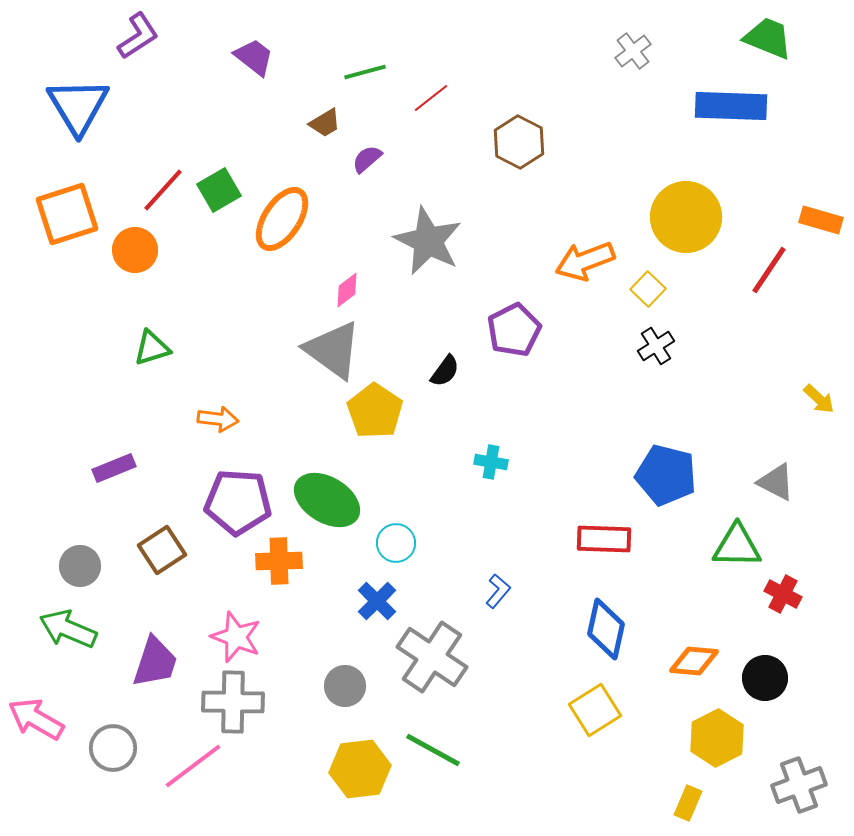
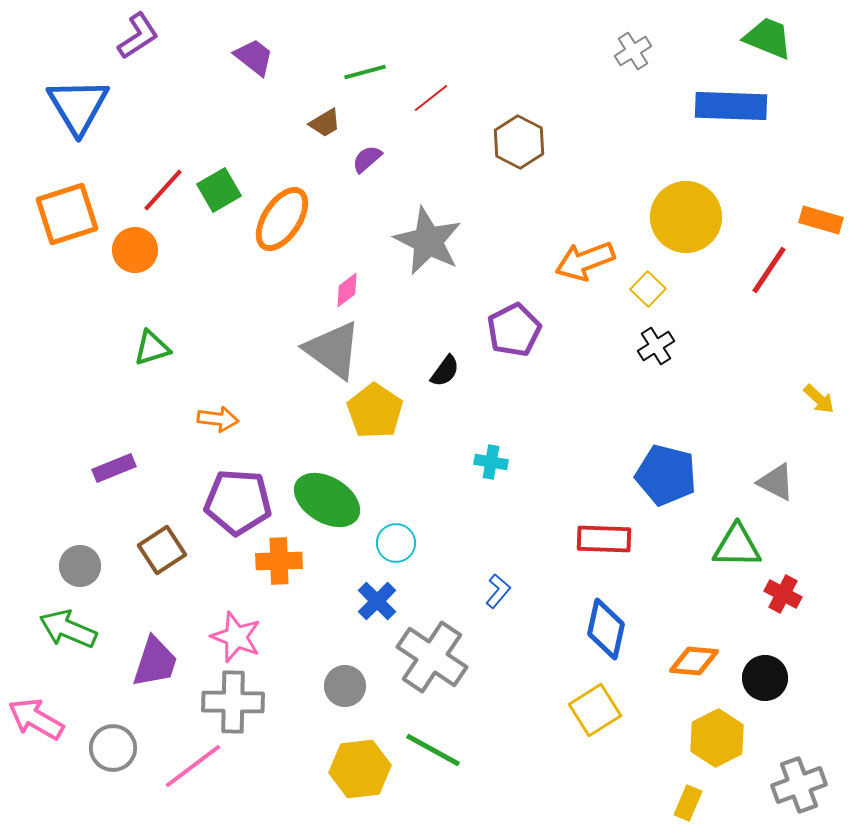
gray cross at (633, 51): rotated 6 degrees clockwise
